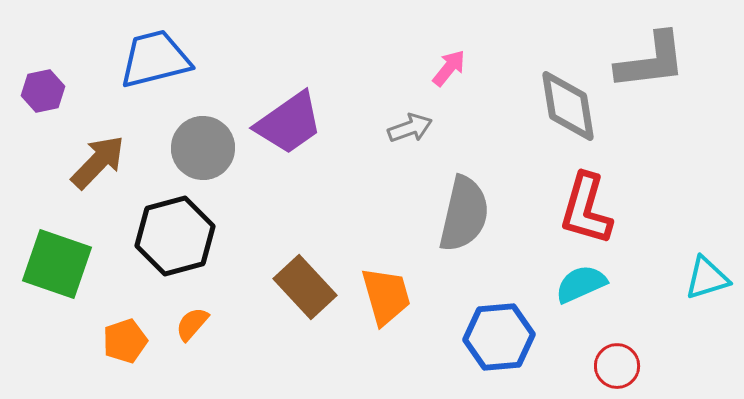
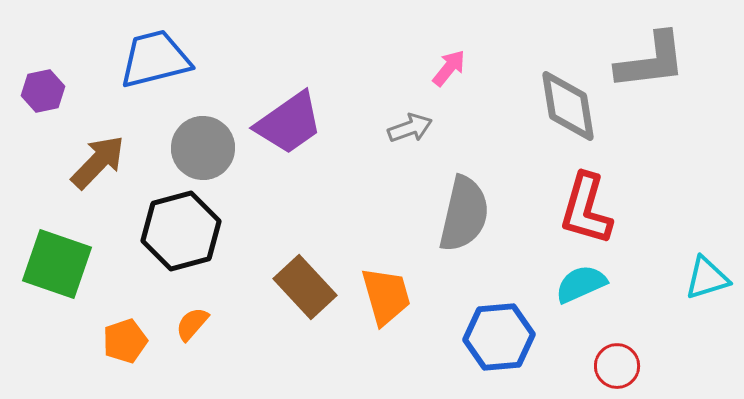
black hexagon: moved 6 px right, 5 px up
